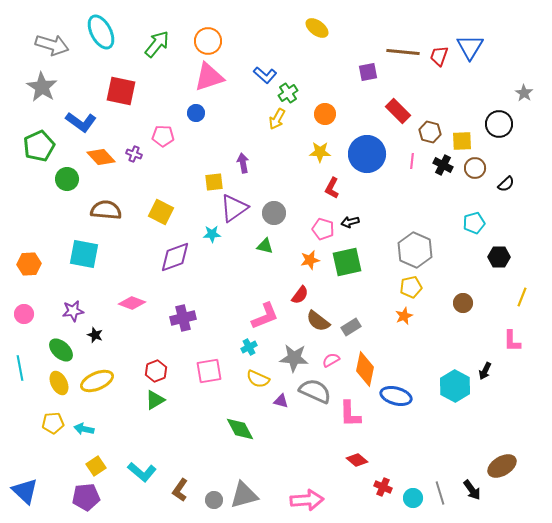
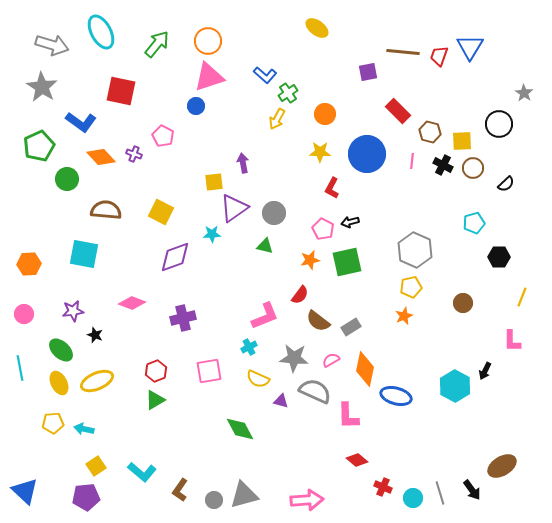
blue circle at (196, 113): moved 7 px up
pink pentagon at (163, 136): rotated 25 degrees clockwise
brown circle at (475, 168): moved 2 px left
pink pentagon at (323, 229): rotated 10 degrees clockwise
pink L-shape at (350, 414): moved 2 px left, 2 px down
